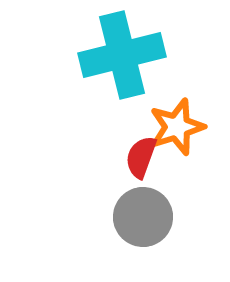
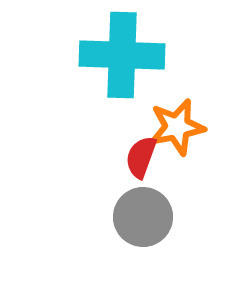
cyan cross: rotated 16 degrees clockwise
orange star: rotated 6 degrees clockwise
